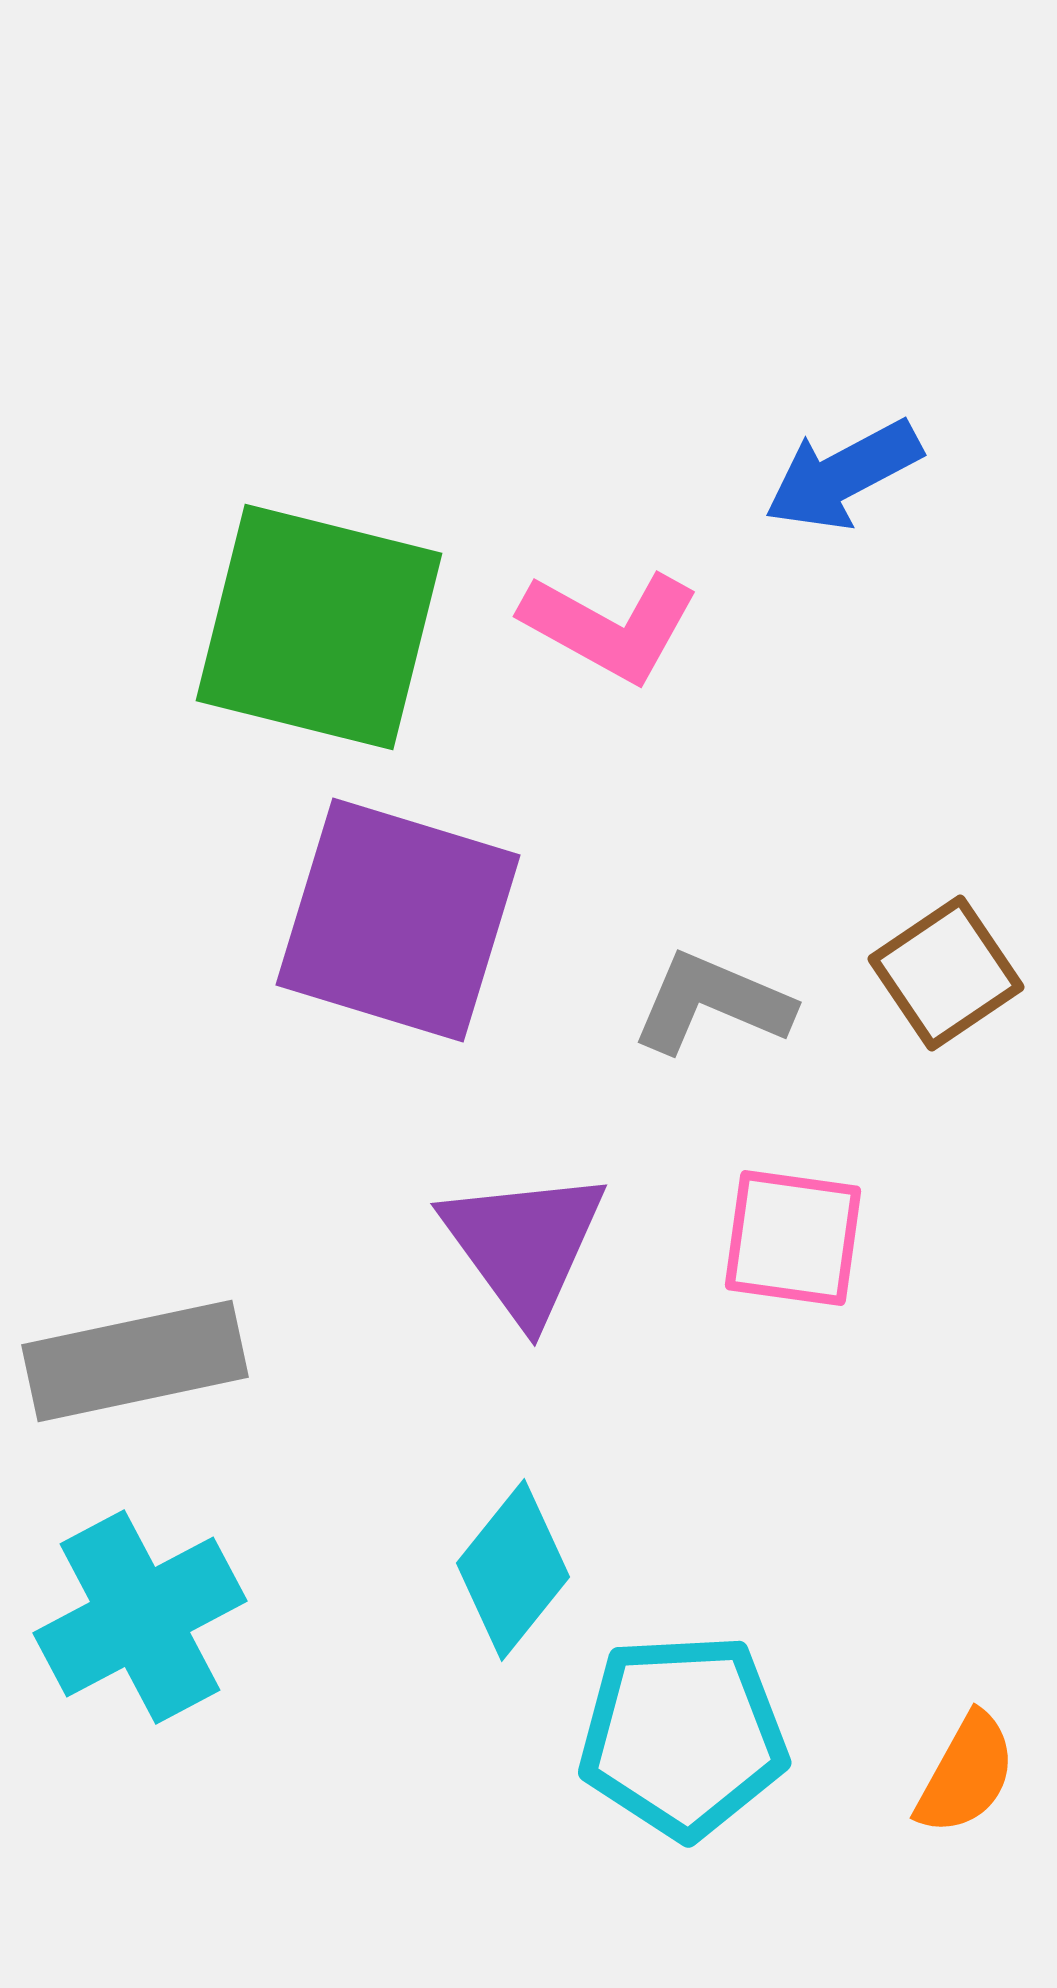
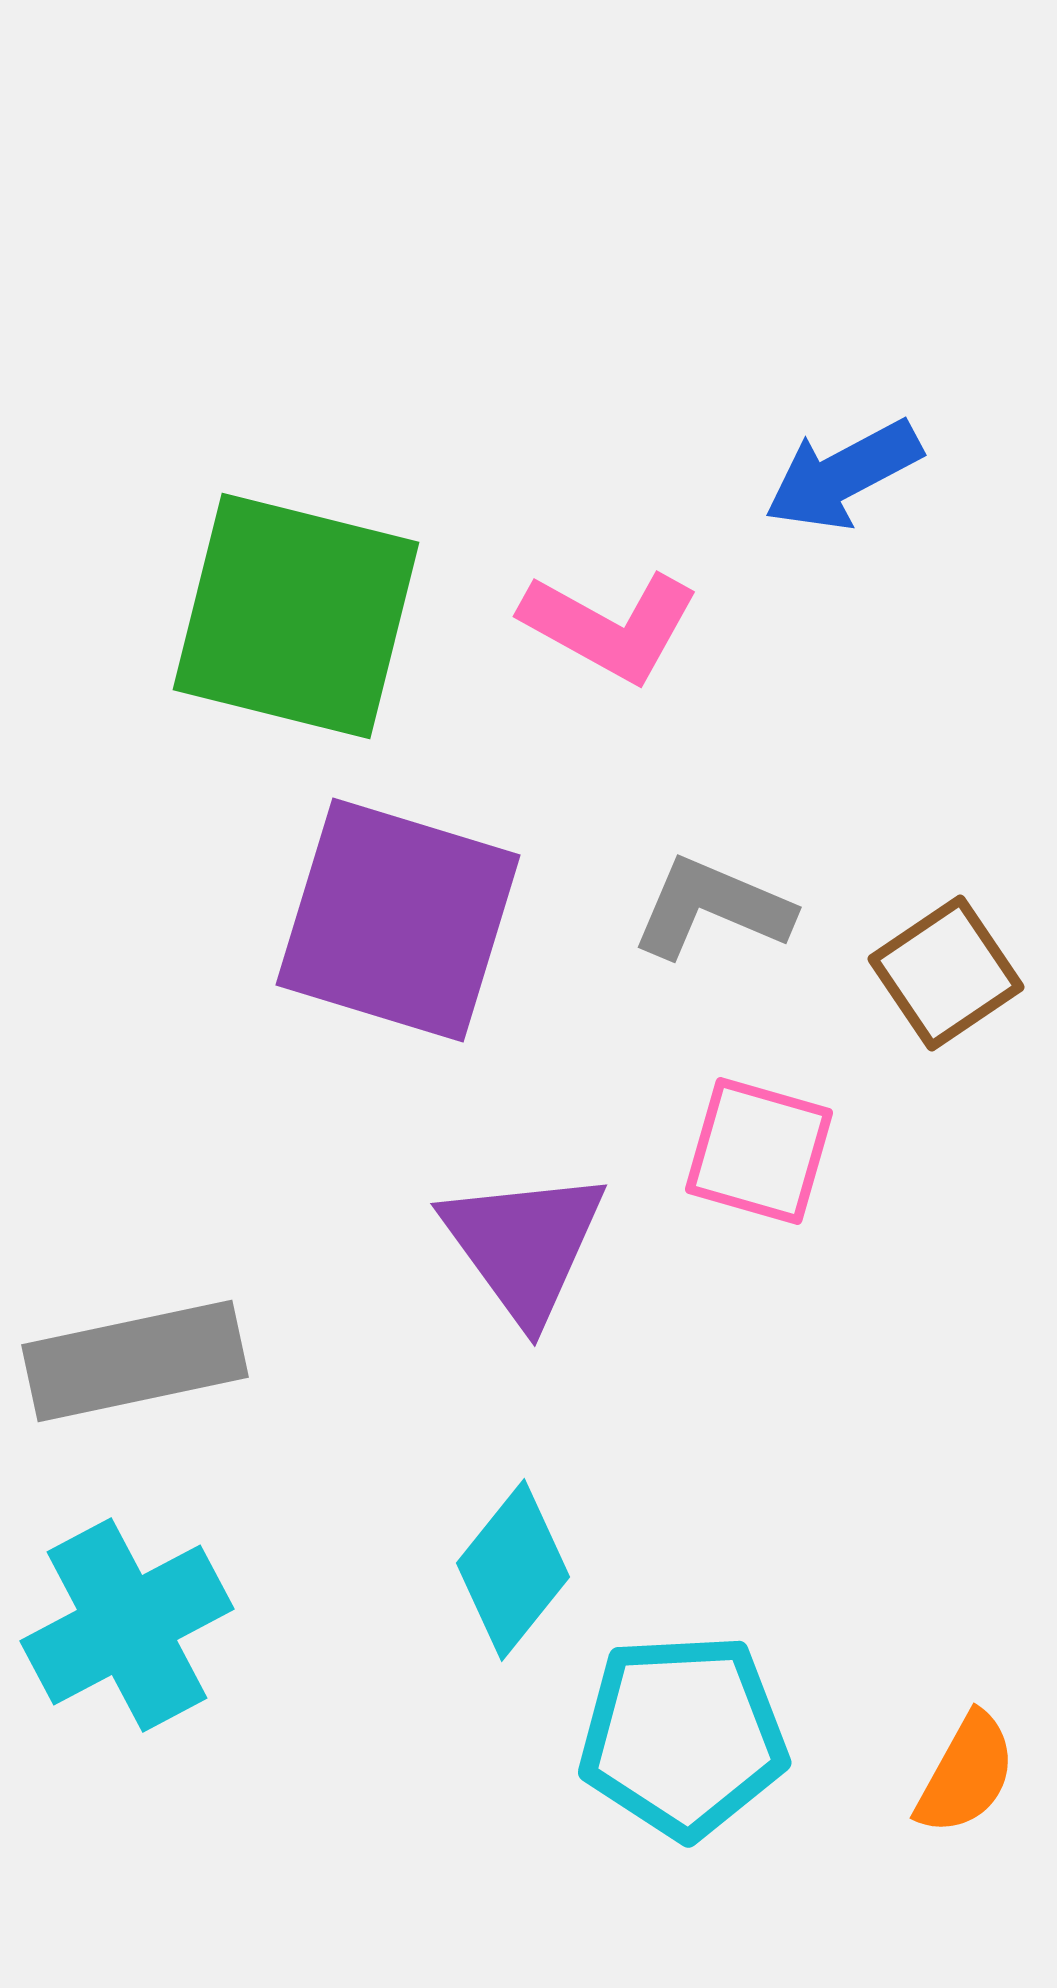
green square: moved 23 px left, 11 px up
gray L-shape: moved 95 px up
pink square: moved 34 px left, 87 px up; rotated 8 degrees clockwise
cyan cross: moved 13 px left, 8 px down
